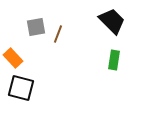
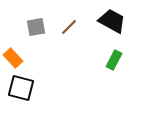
black trapezoid: rotated 16 degrees counterclockwise
brown line: moved 11 px right, 7 px up; rotated 24 degrees clockwise
green rectangle: rotated 18 degrees clockwise
